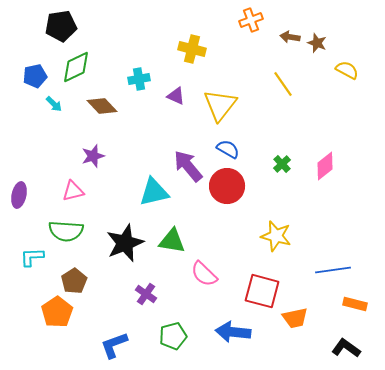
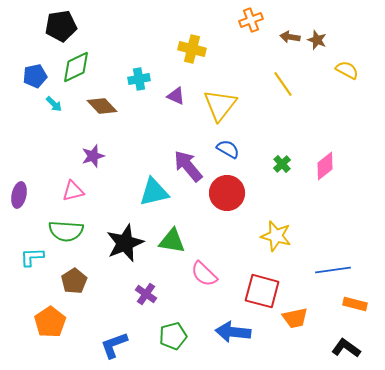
brown star: moved 3 px up
red circle: moved 7 px down
orange pentagon: moved 7 px left, 10 px down
